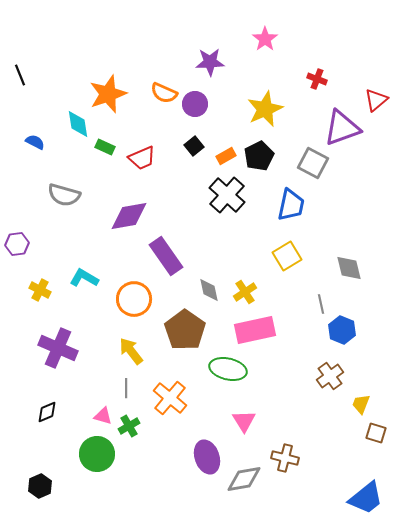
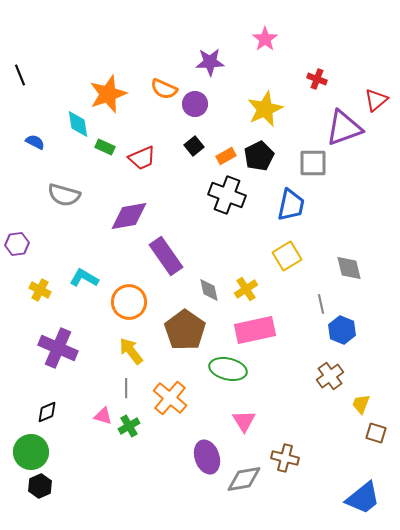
orange semicircle at (164, 93): moved 4 px up
purple triangle at (342, 128): moved 2 px right
gray square at (313, 163): rotated 28 degrees counterclockwise
black cross at (227, 195): rotated 21 degrees counterclockwise
yellow cross at (245, 292): moved 1 px right, 3 px up
orange circle at (134, 299): moved 5 px left, 3 px down
green circle at (97, 454): moved 66 px left, 2 px up
blue trapezoid at (366, 498): moved 3 px left
